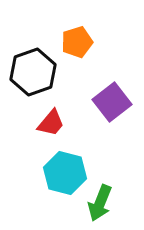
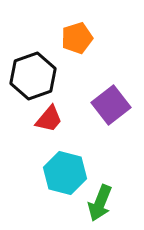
orange pentagon: moved 4 px up
black hexagon: moved 4 px down
purple square: moved 1 px left, 3 px down
red trapezoid: moved 2 px left, 4 px up
